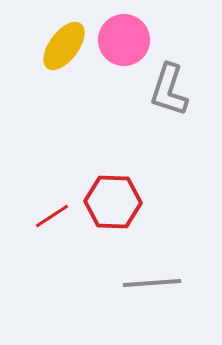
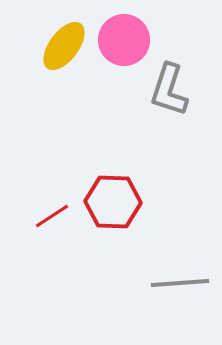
gray line: moved 28 px right
